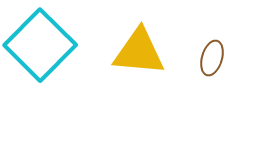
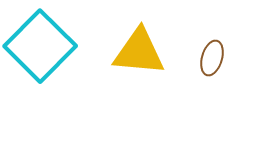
cyan square: moved 1 px down
